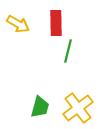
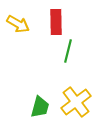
red rectangle: moved 1 px up
yellow cross: moved 2 px left, 6 px up
